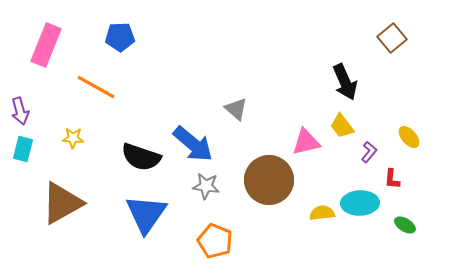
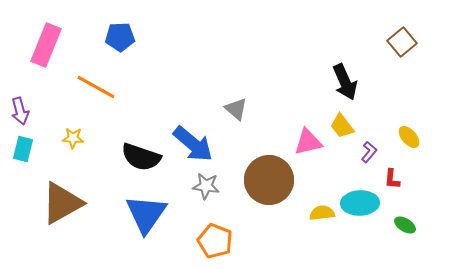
brown square: moved 10 px right, 4 px down
pink triangle: moved 2 px right
